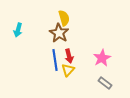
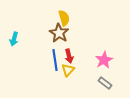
cyan arrow: moved 4 px left, 9 px down
pink star: moved 2 px right, 2 px down
